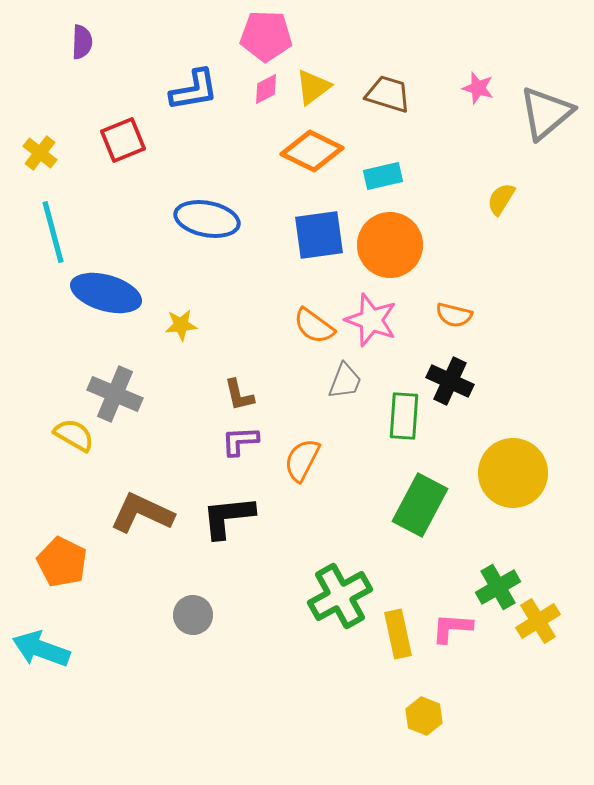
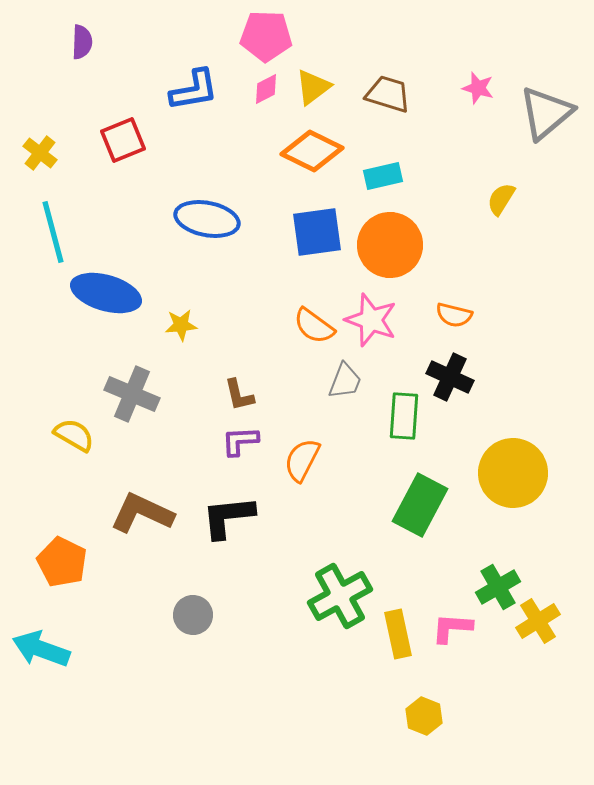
blue square at (319, 235): moved 2 px left, 3 px up
black cross at (450, 381): moved 4 px up
gray cross at (115, 394): moved 17 px right
